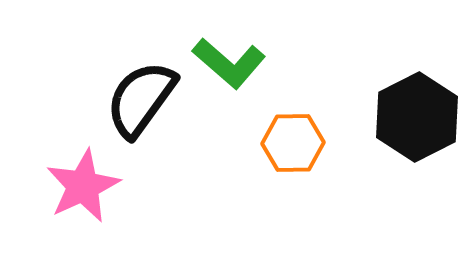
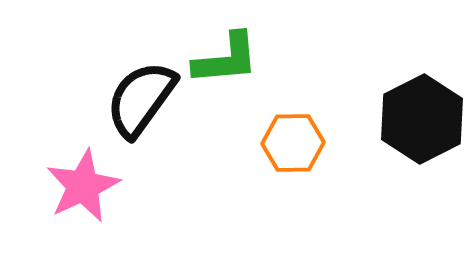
green L-shape: moved 3 px left, 4 px up; rotated 46 degrees counterclockwise
black hexagon: moved 5 px right, 2 px down
